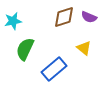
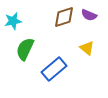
purple semicircle: moved 2 px up
yellow triangle: moved 3 px right
